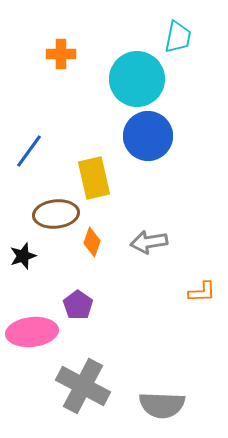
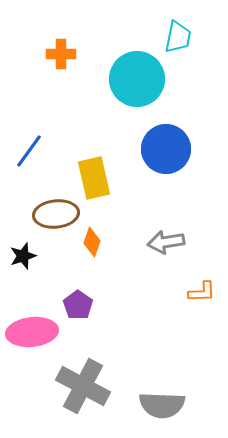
blue circle: moved 18 px right, 13 px down
gray arrow: moved 17 px right
